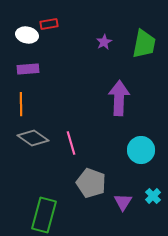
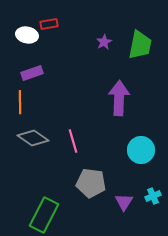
green trapezoid: moved 4 px left, 1 px down
purple rectangle: moved 4 px right, 4 px down; rotated 15 degrees counterclockwise
orange line: moved 1 px left, 2 px up
pink line: moved 2 px right, 2 px up
gray pentagon: rotated 12 degrees counterclockwise
cyan cross: rotated 21 degrees clockwise
purple triangle: moved 1 px right
green rectangle: rotated 12 degrees clockwise
